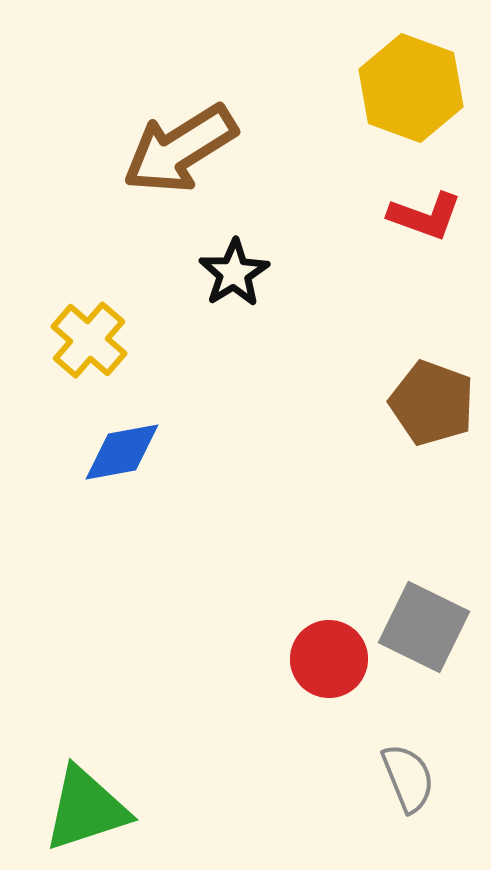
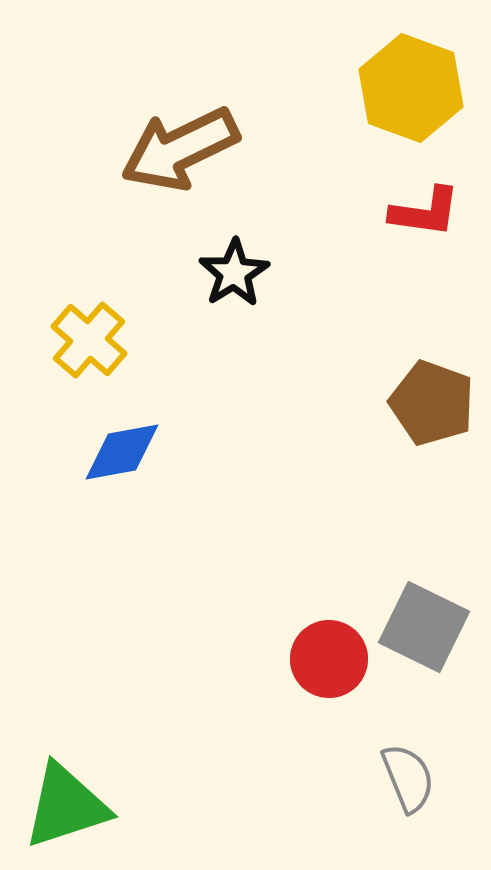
brown arrow: rotated 6 degrees clockwise
red L-shape: moved 4 px up; rotated 12 degrees counterclockwise
green triangle: moved 20 px left, 3 px up
